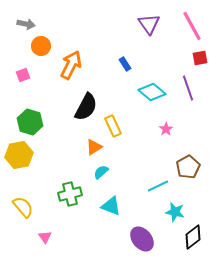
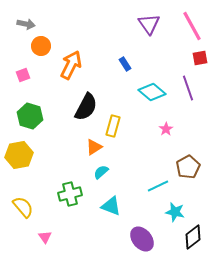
green hexagon: moved 6 px up
yellow rectangle: rotated 40 degrees clockwise
